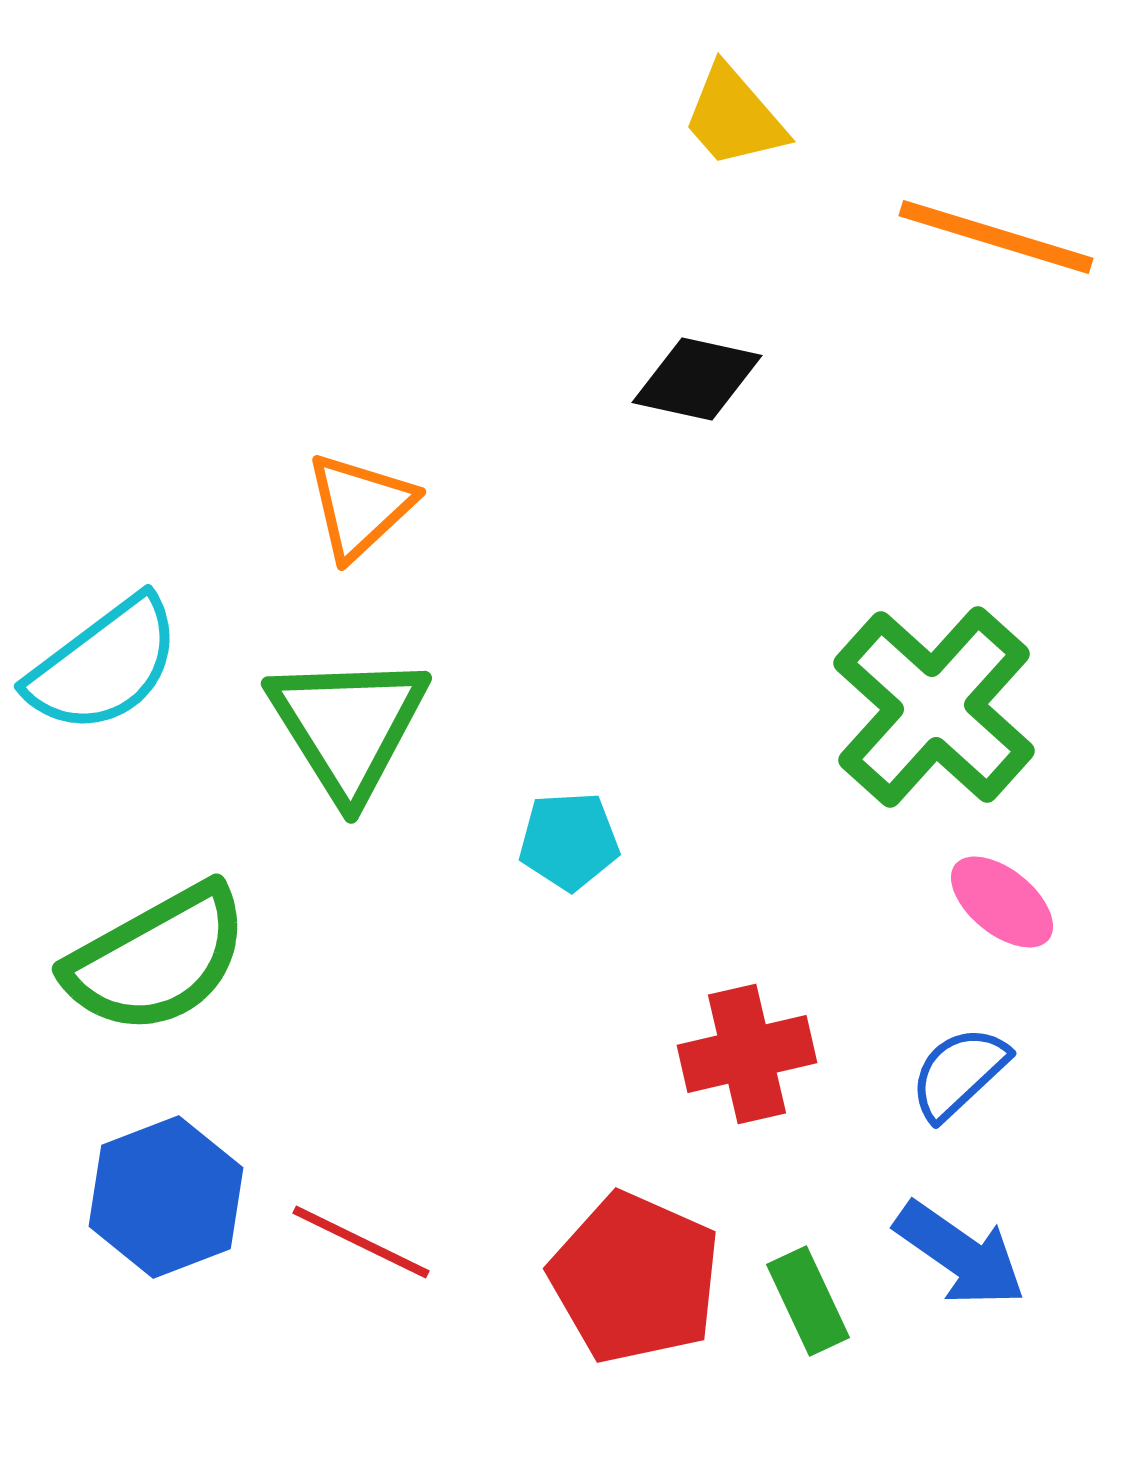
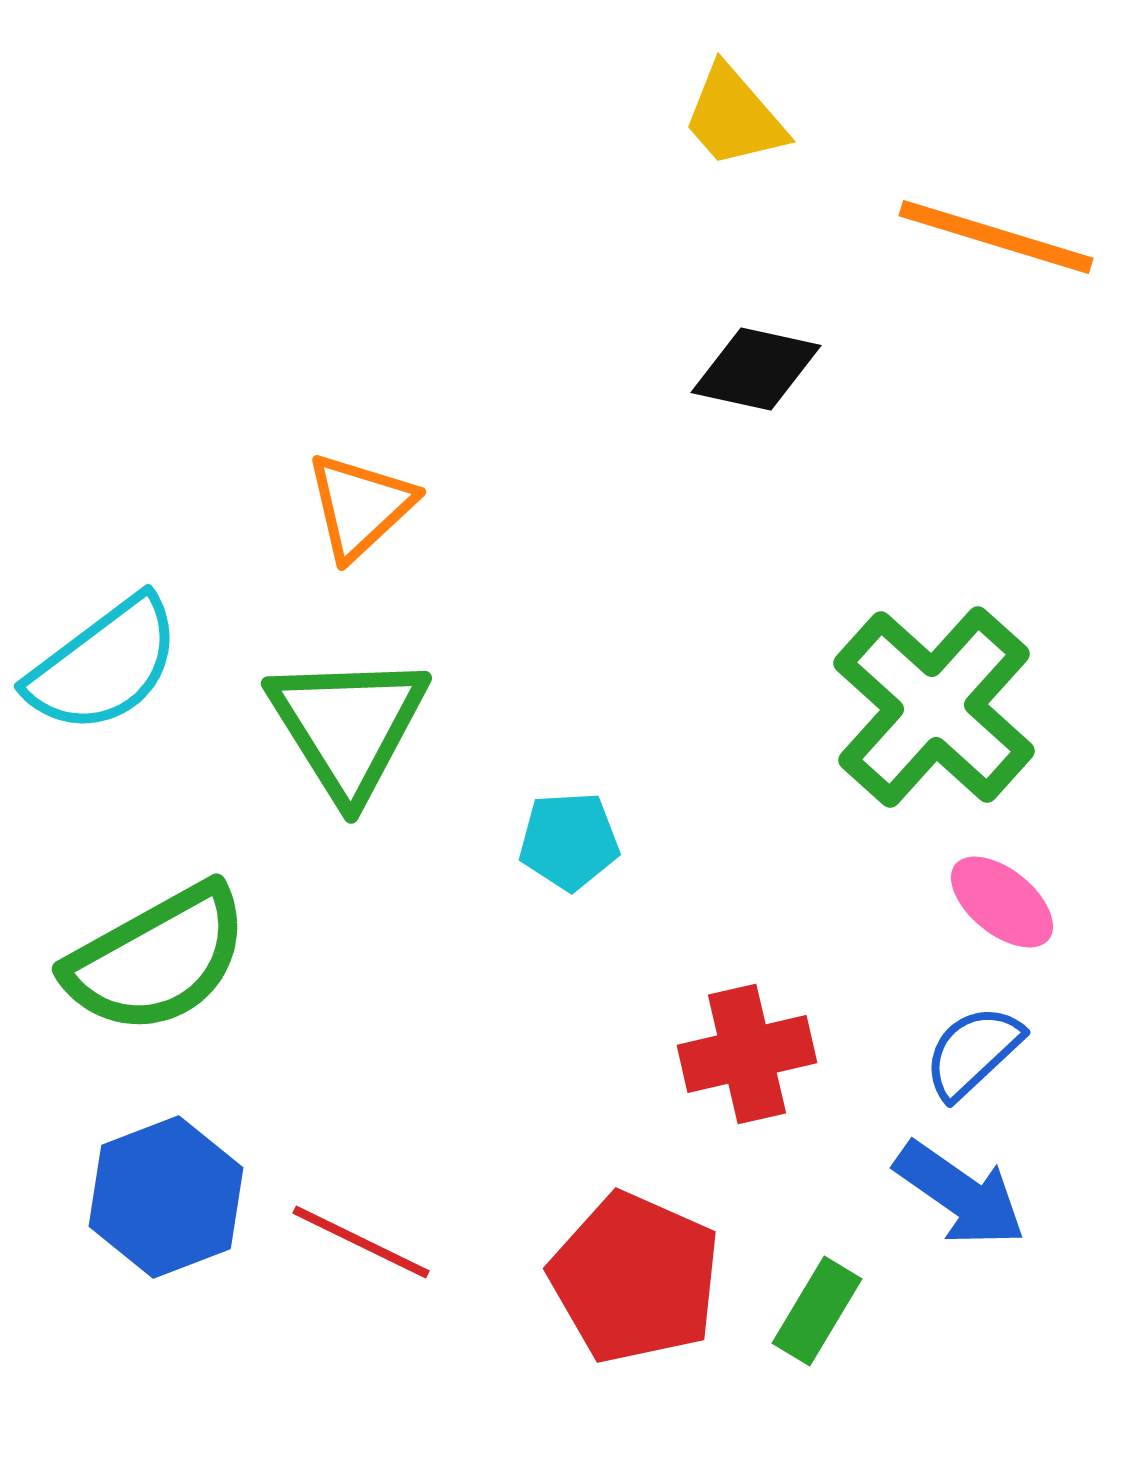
black diamond: moved 59 px right, 10 px up
blue semicircle: moved 14 px right, 21 px up
blue arrow: moved 60 px up
green rectangle: moved 9 px right, 10 px down; rotated 56 degrees clockwise
